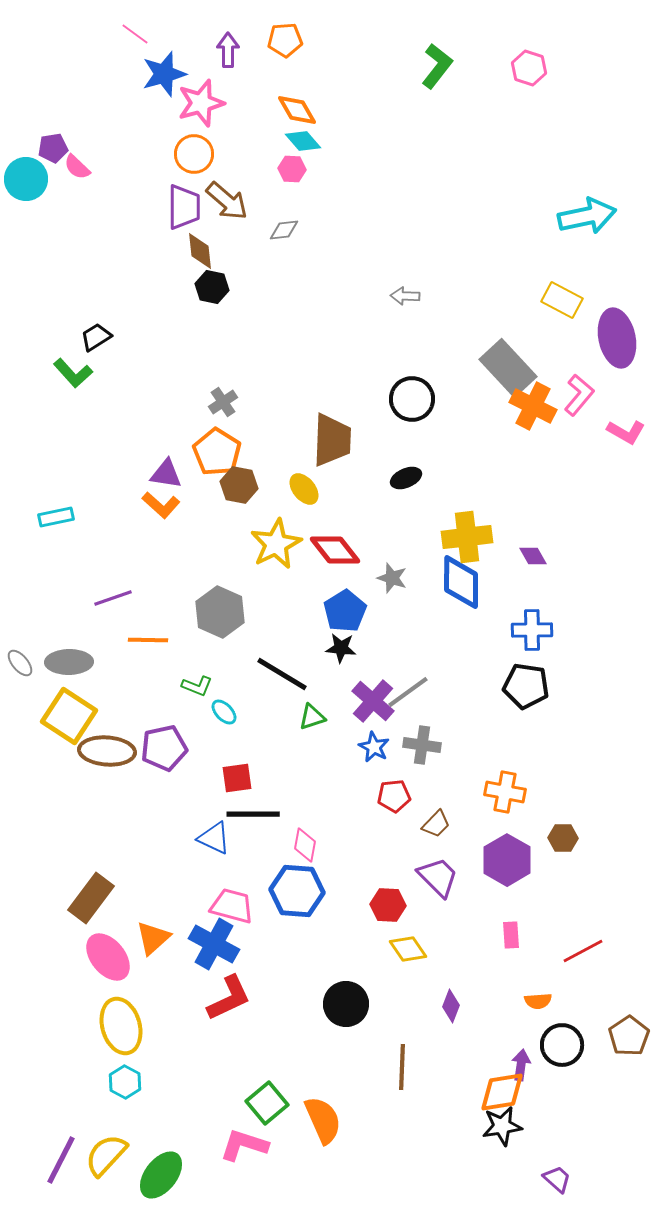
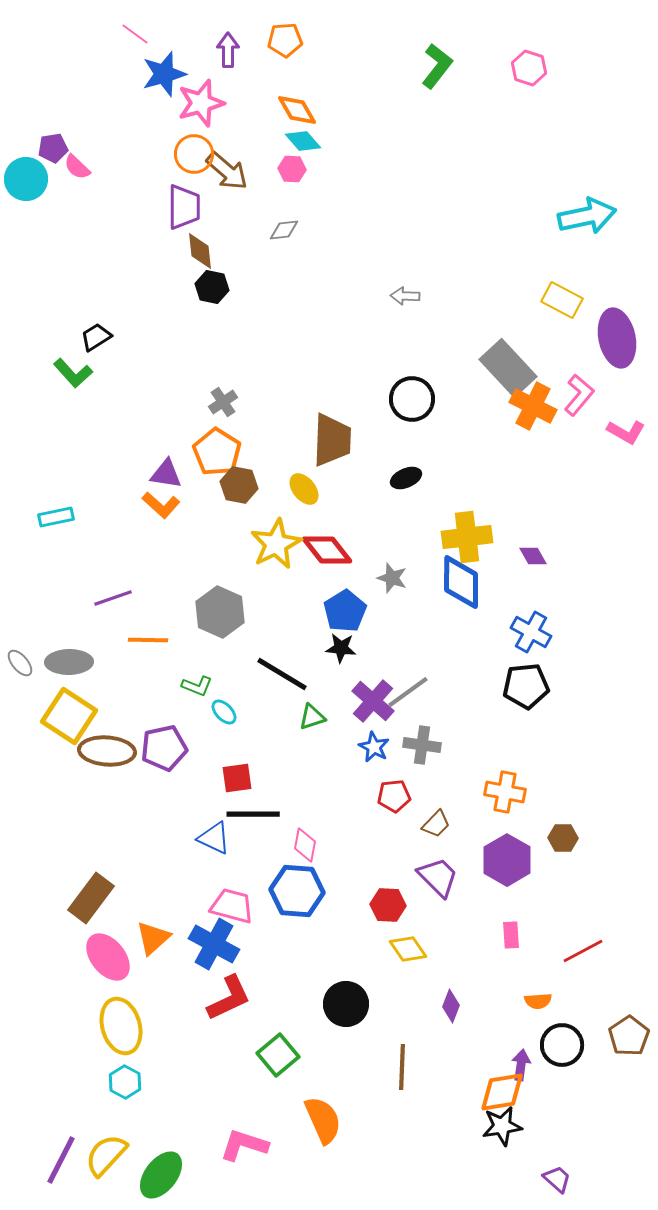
brown arrow at (227, 201): moved 30 px up
red diamond at (335, 550): moved 8 px left
blue cross at (532, 630): moved 1 px left, 2 px down; rotated 30 degrees clockwise
black pentagon at (526, 686): rotated 15 degrees counterclockwise
green square at (267, 1103): moved 11 px right, 48 px up
